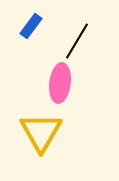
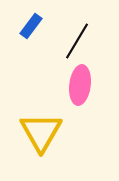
pink ellipse: moved 20 px right, 2 px down
